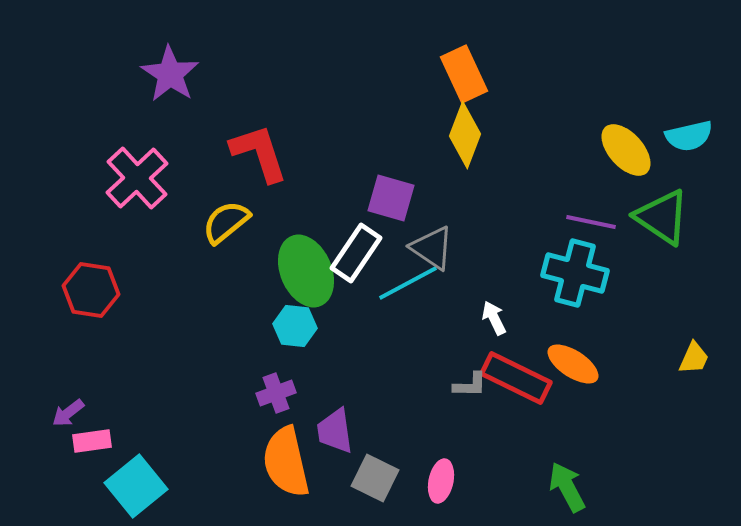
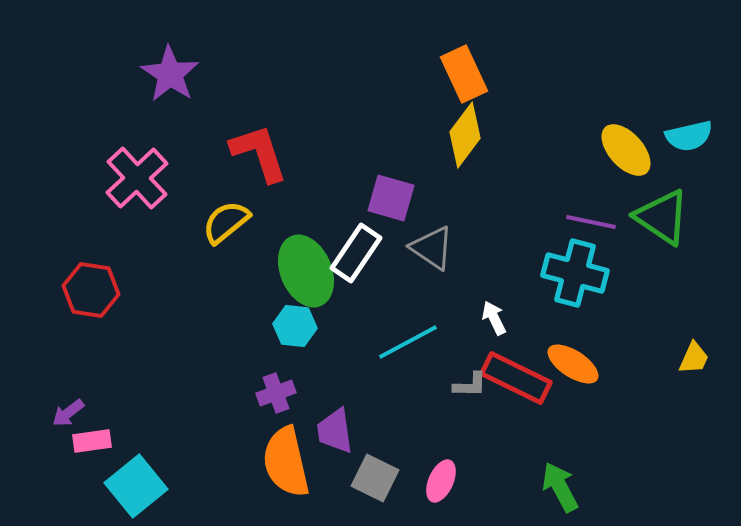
yellow diamond: rotated 16 degrees clockwise
cyan line: moved 59 px down
pink ellipse: rotated 12 degrees clockwise
green arrow: moved 7 px left
